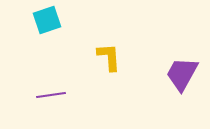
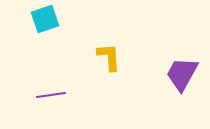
cyan square: moved 2 px left, 1 px up
